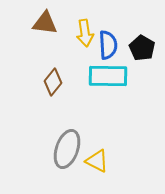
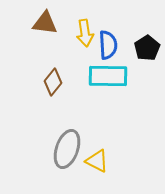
black pentagon: moved 5 px right; rotated 10 degrees clockwise
